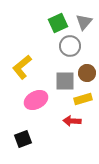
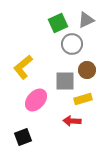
gray triangle: moved 2 px right, 2 px up; rotated 24 degrees clockwise
gray circle: moved 2 px right, 2 px up
yellow L-shape: moved 1 px right
brown circle: moved 3 px up
pink ellipse: rotated 20 degrees counterclockwise
black square: moved 2 px up
